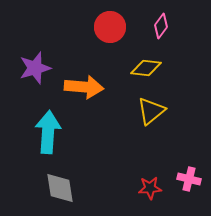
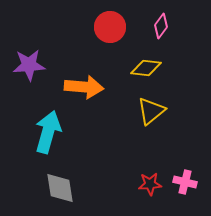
purple star: moved 6 px left, 3 px up; rotated 12 degrees clockwise
cyan arrow: rotated 12 degrees clockwise
pink cross: moved 4 px left, 3 px down
red star: moved 4 px up
